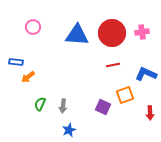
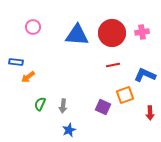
blue L-shape: moved 1 px left, 1 px down
